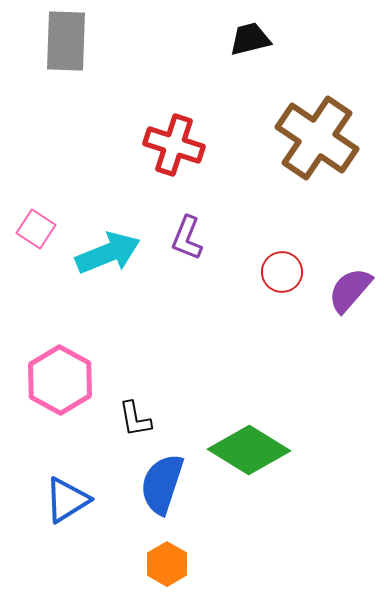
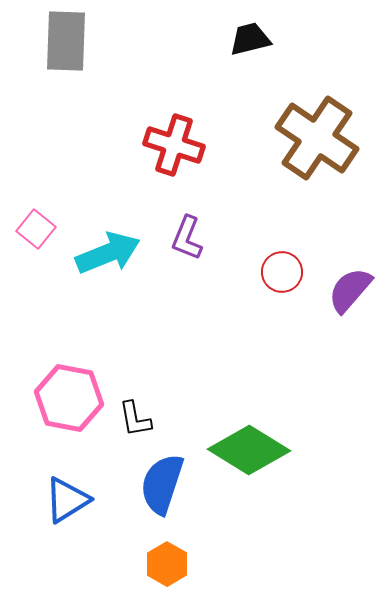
pink square: rotated 6 degrees clockwise
pink hexagon: moved 9 px right, 18 px down; rotated 18 degrees counterclockwise
